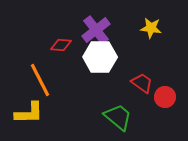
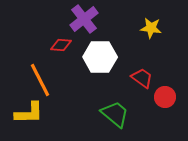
purple cross: moved 12 px left, 11 px up
red trapezoid: moved 5 px up
green trapezoid: moved 3 px left, 3 px up
